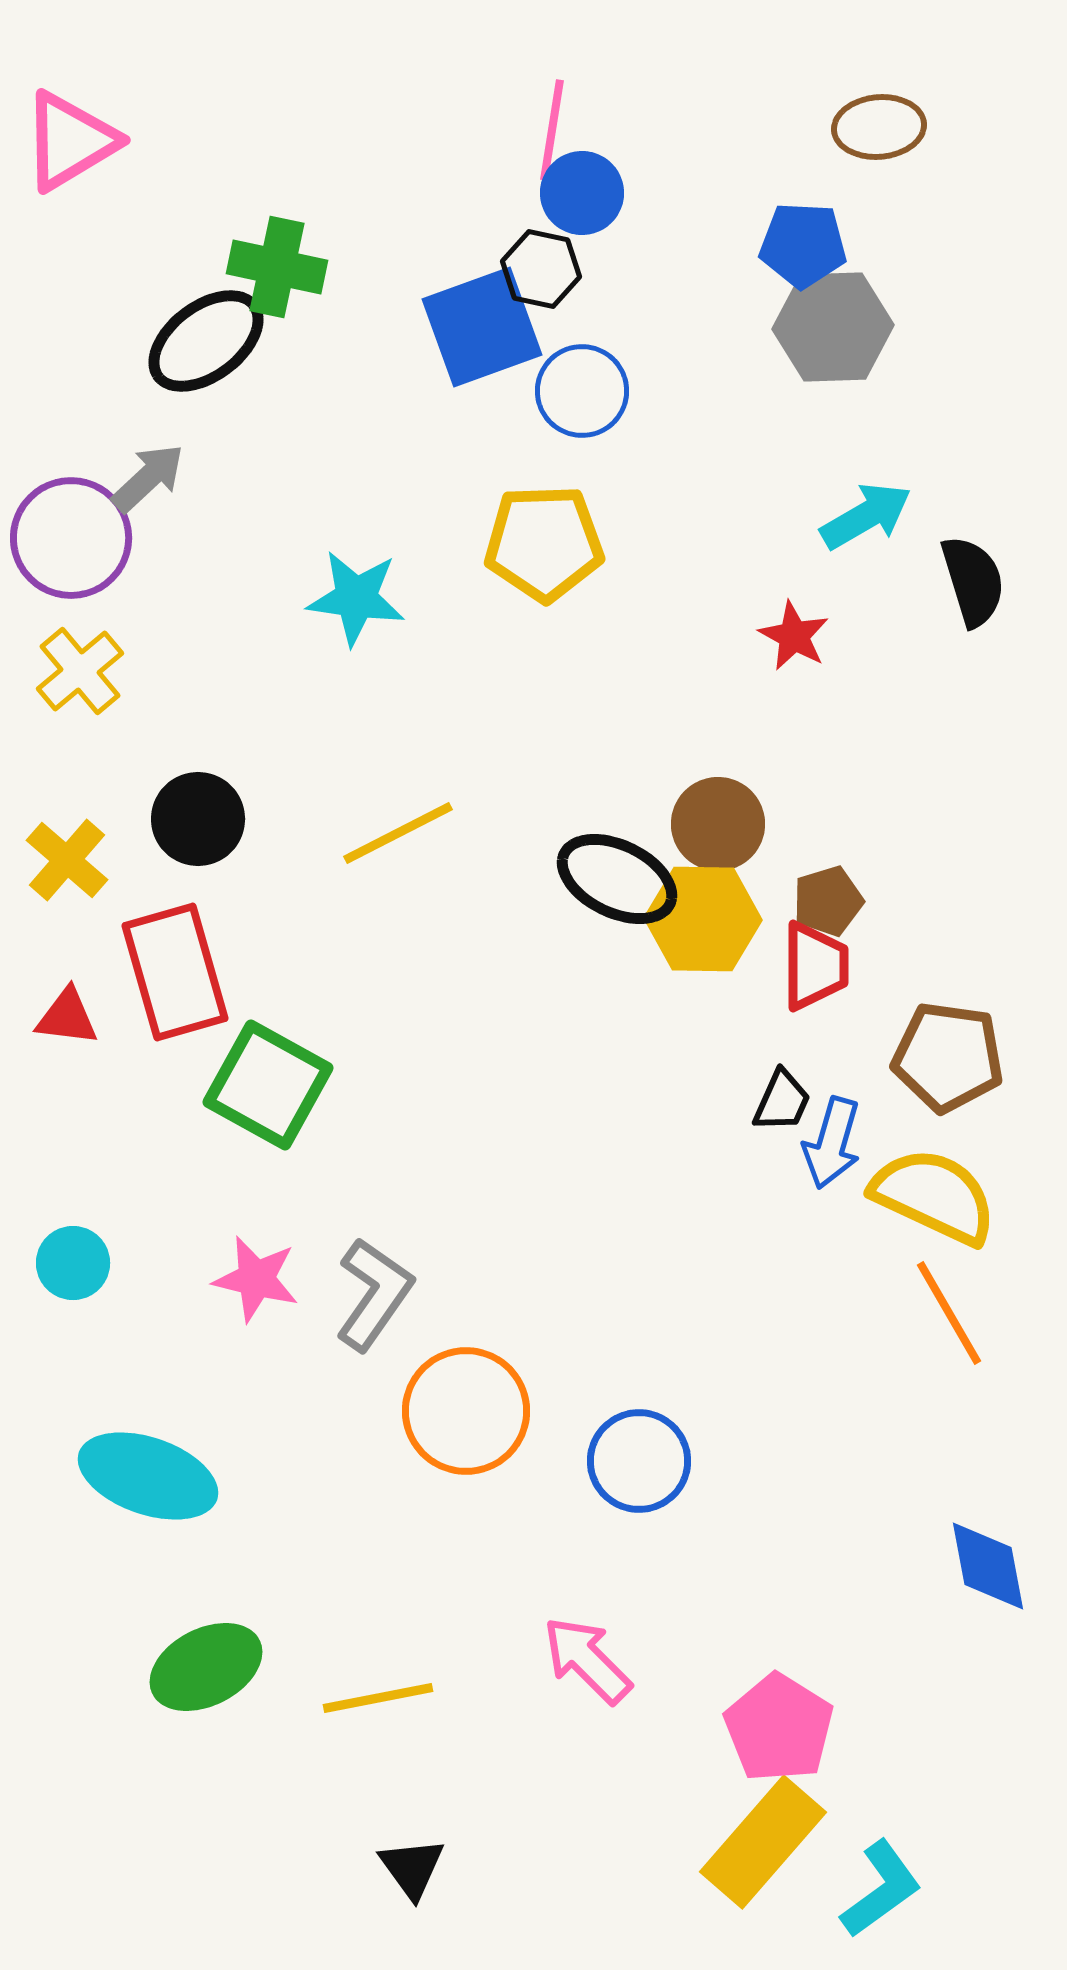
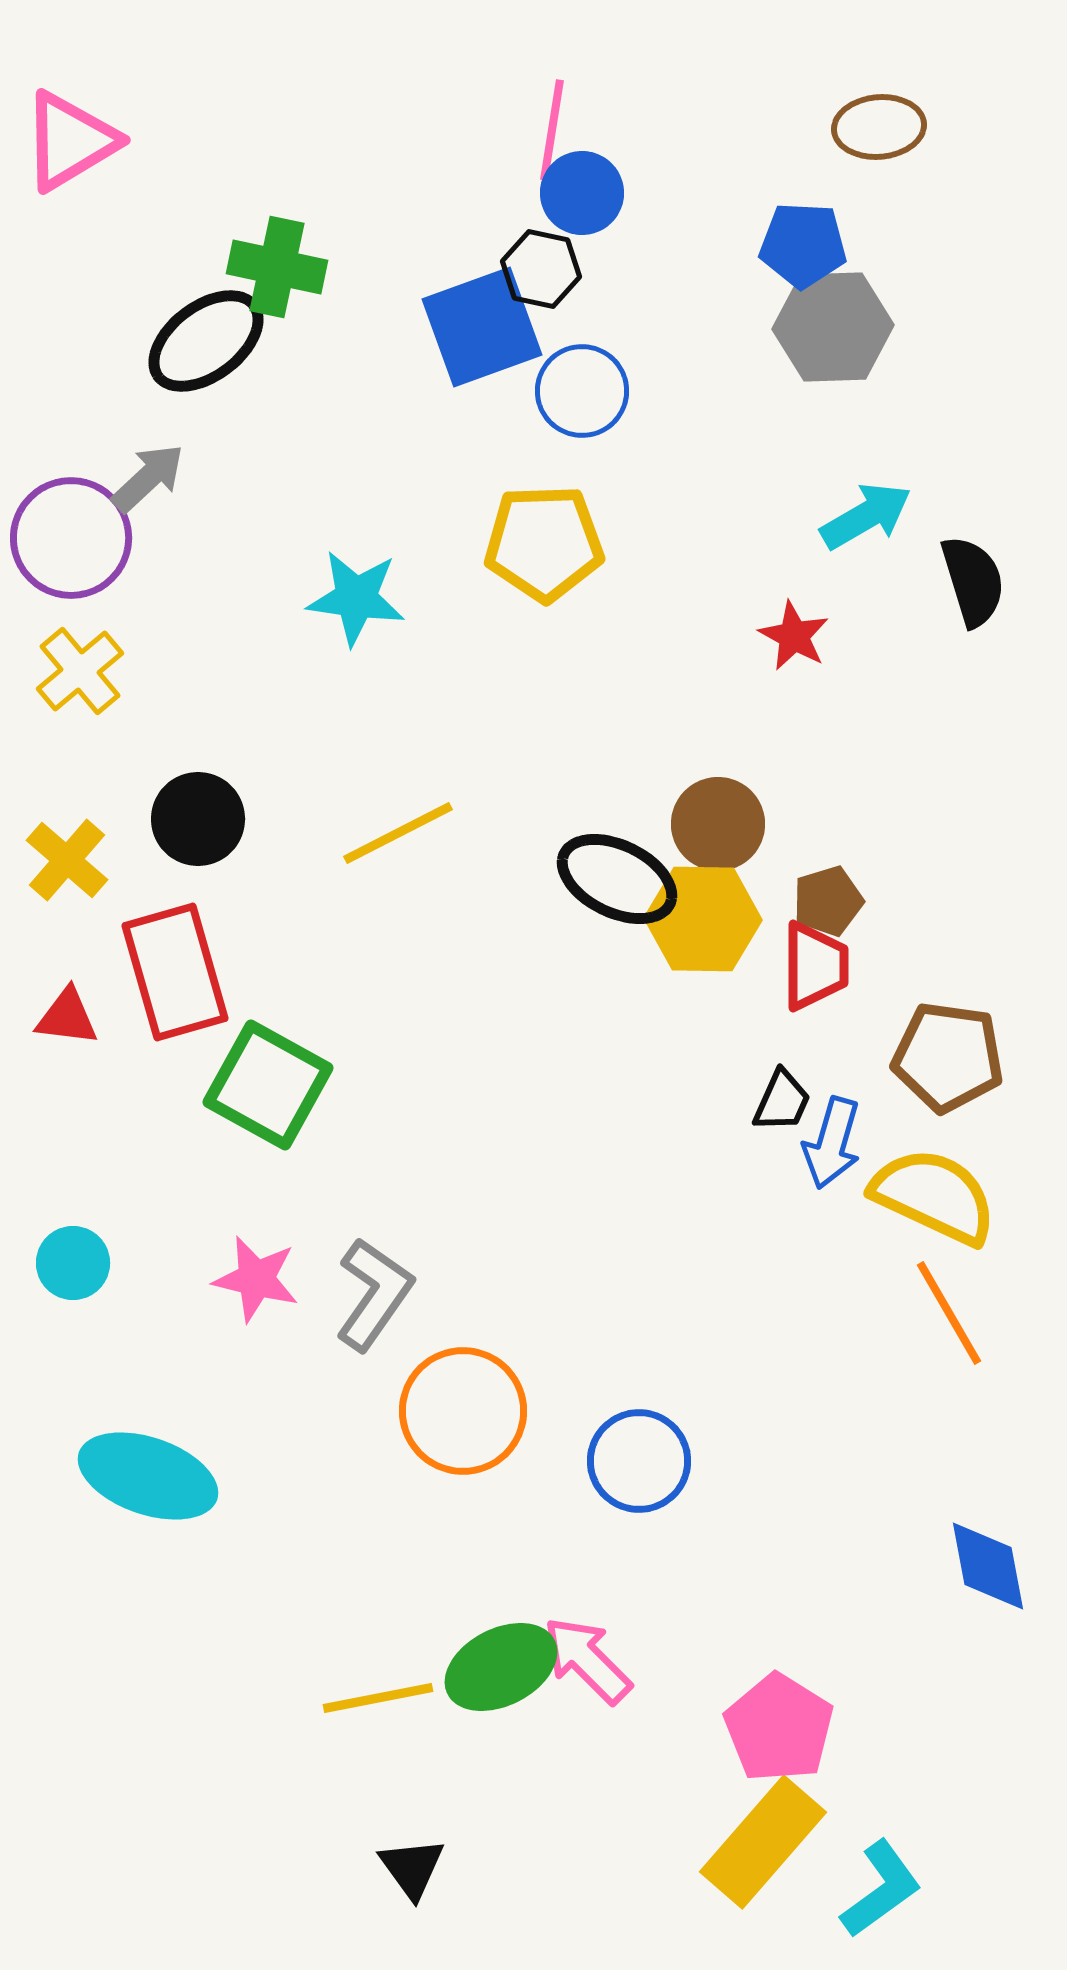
orange circle at (466, 1411): moved 3 px left
green ellipse at (206, 1667): moved 295 px right
